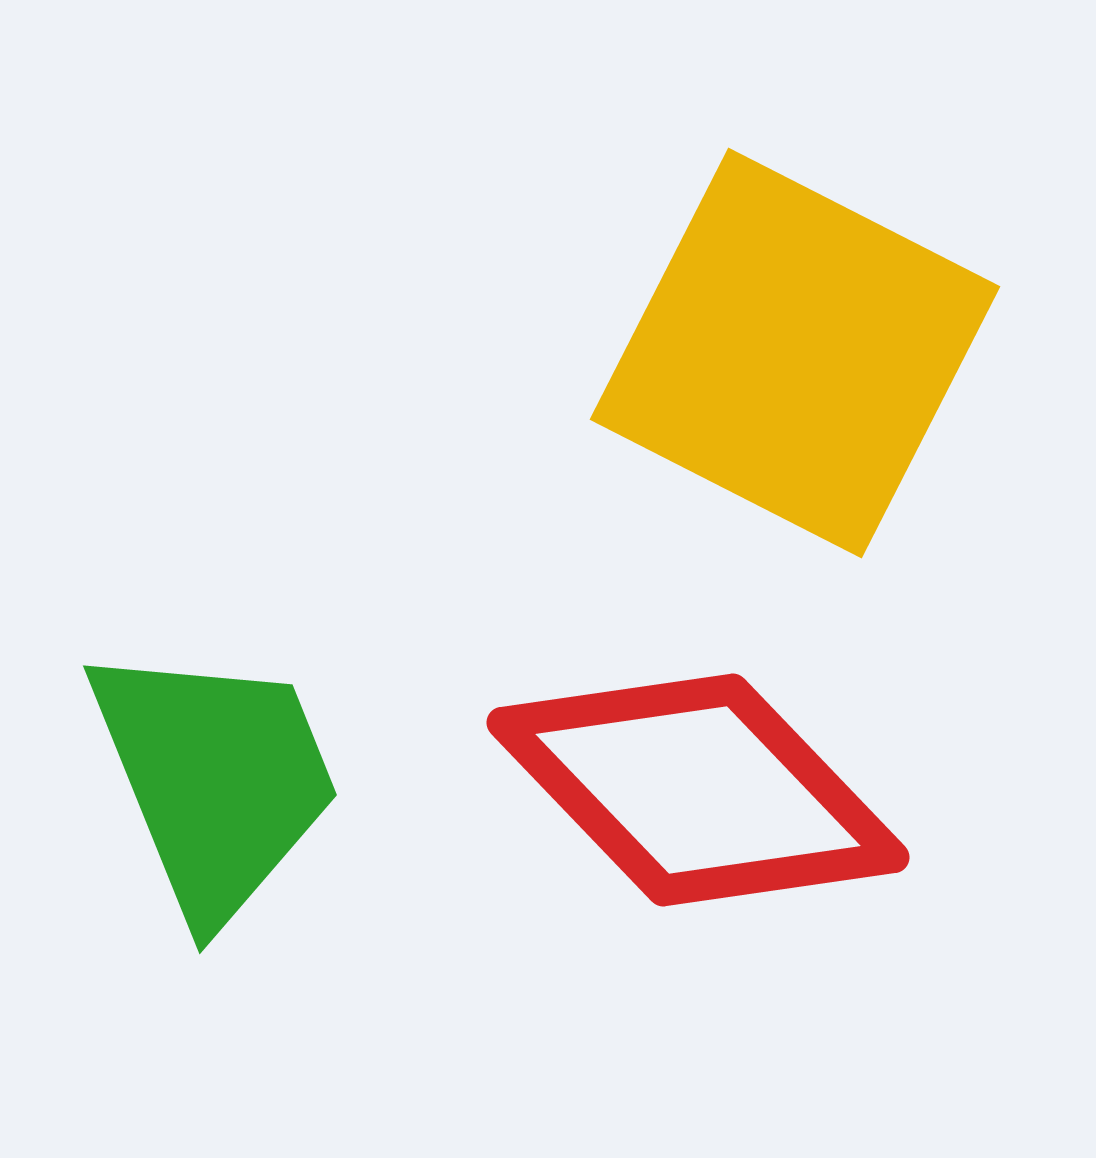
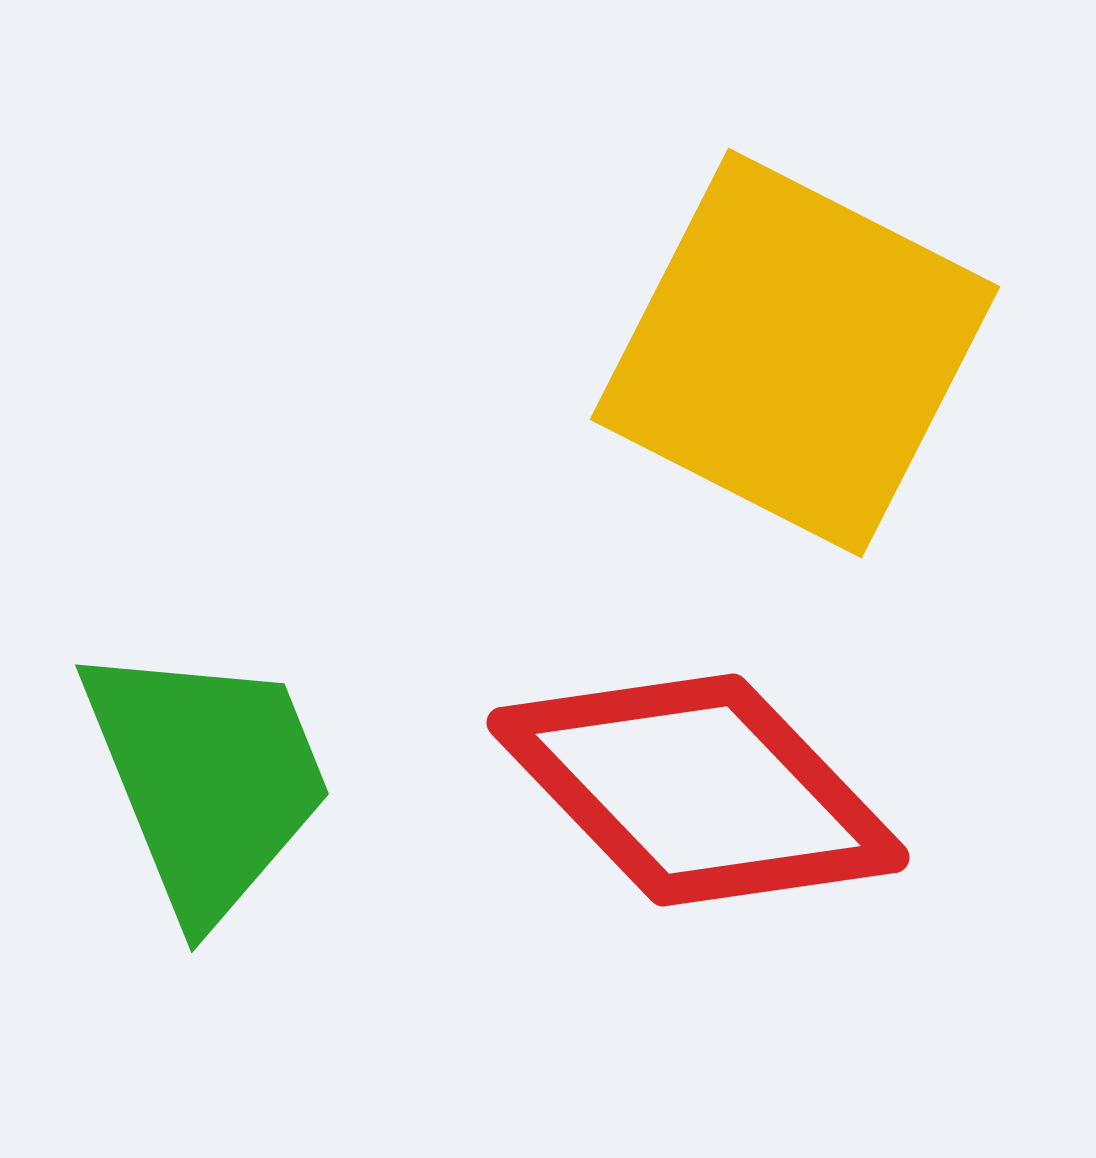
green trapezoid: moved 8 px left, 1 px up
